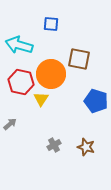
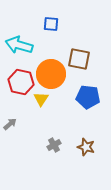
blue pentagon: moved 8 px left, 4 px up; rotated 10 degrees counterclockwise
